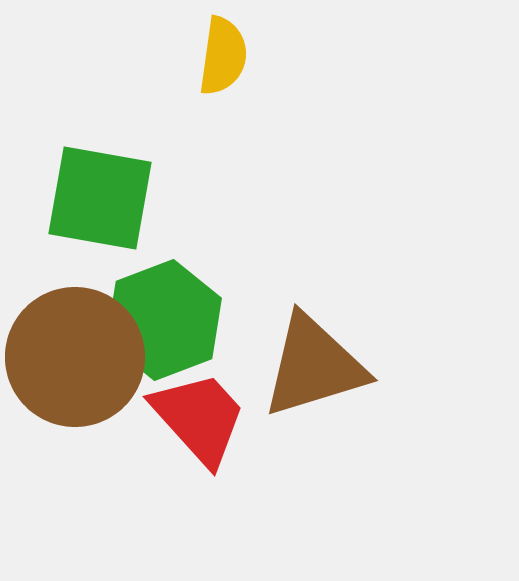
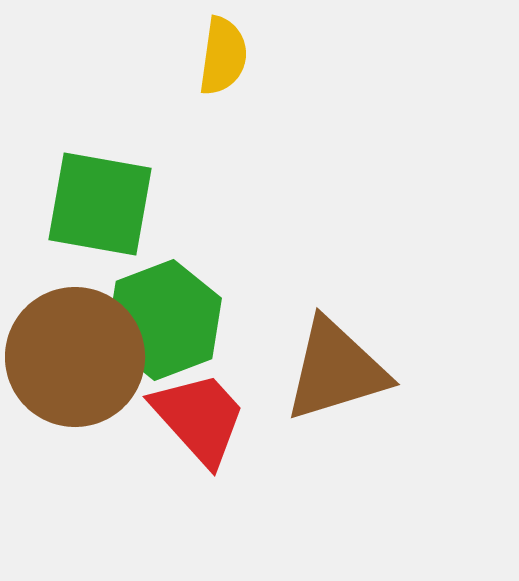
green square: moved 6 px down
brown triangle: moved 22 px right, 4 px down
